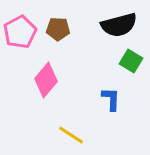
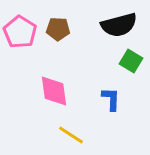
pink pentagon: rotated 12 degrees counterclockwise
pink diamond: moved 8 px right, 11 px down; rotated 48 degrees counterclockwise
